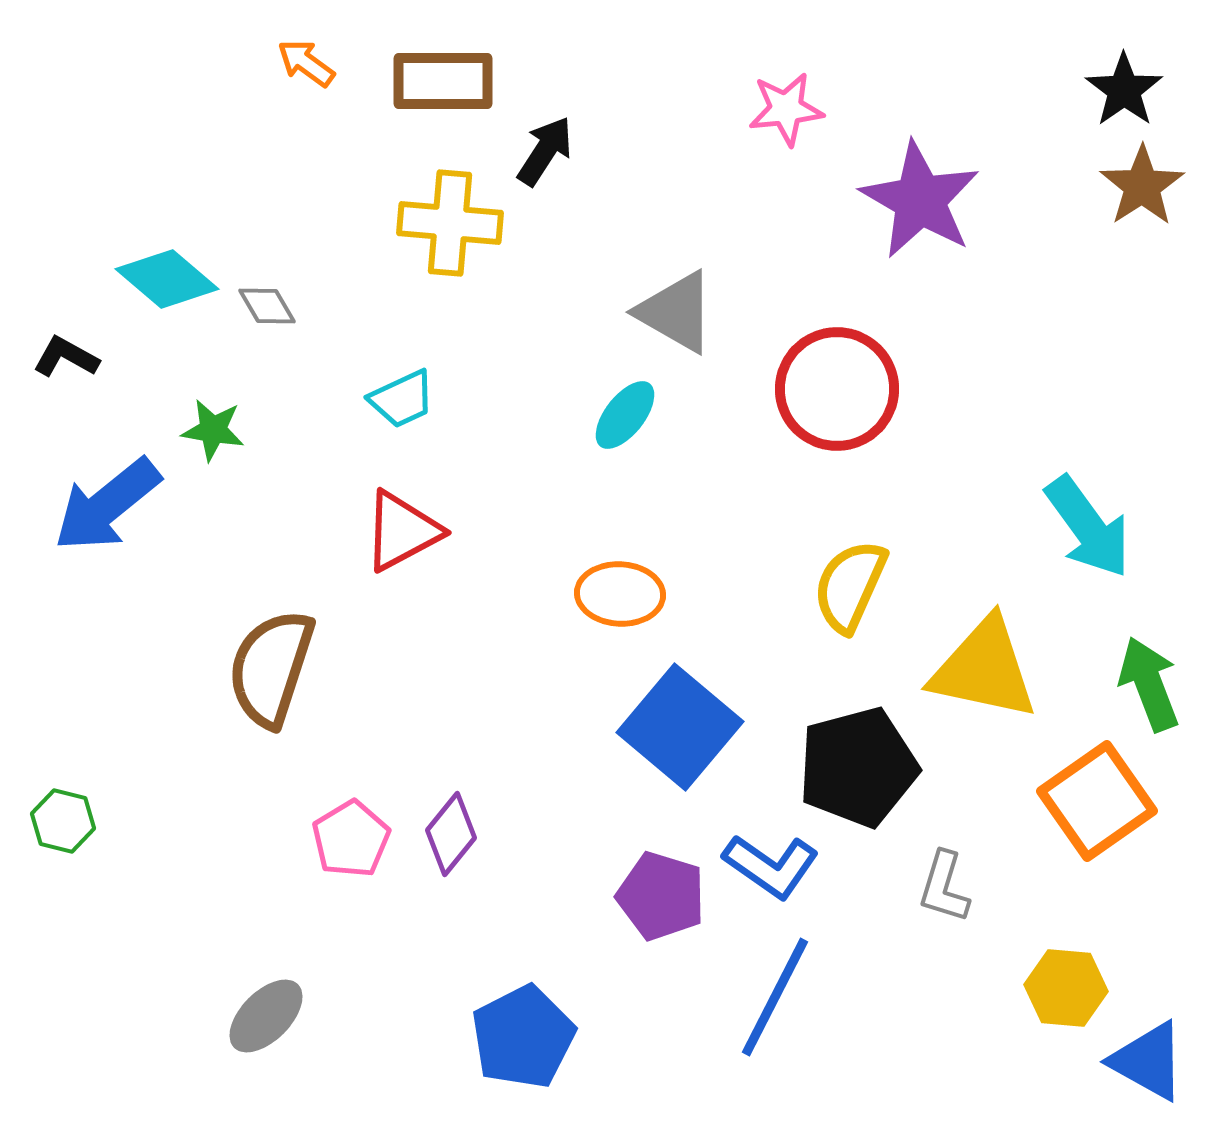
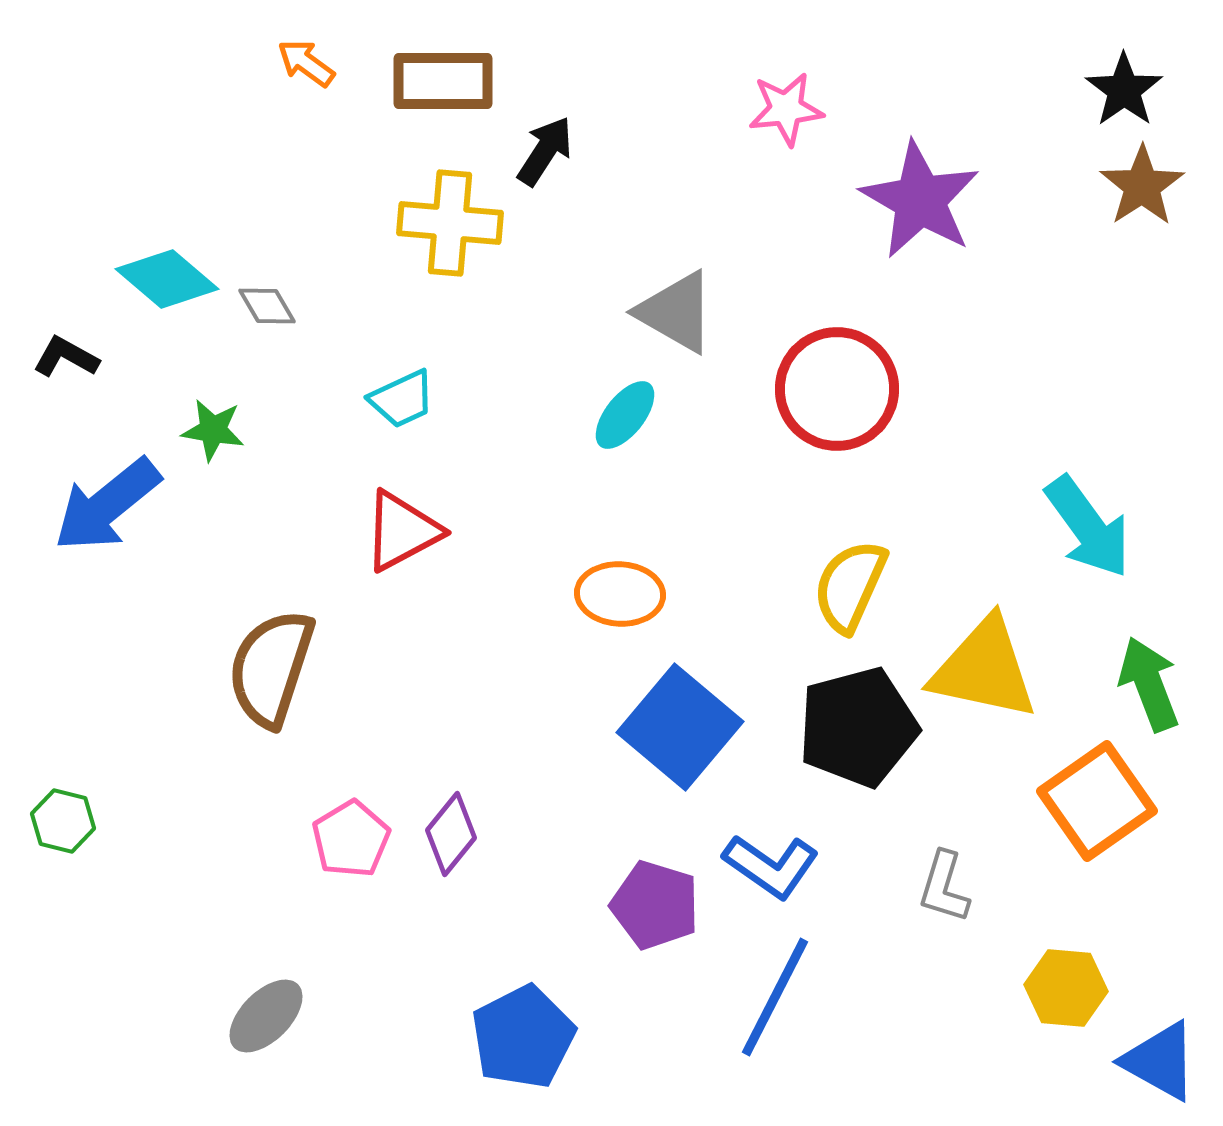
black pentagon: moved 40 px up
purple pentagon: moved 6 px left, 9 px down
blue triangle: moved 12 px right
